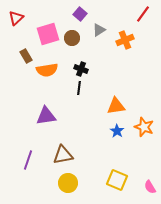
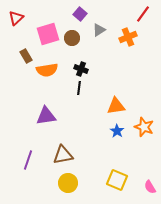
orange cross: moved 3 px right, 3 px up
